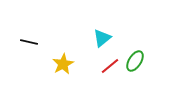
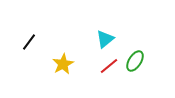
cyan triangle: moved 3 px right, 1 px down
black line: rotated 66 degrees counterclockwise
red line: moved 1 px left
